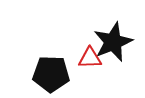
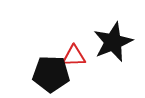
red triangle: moved 16 px left, 2 px up
